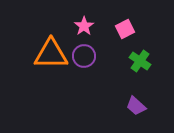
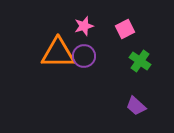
pink star: rotated 18 degrees clockwise
orange triangle: moved 7 px right, 1 px up
